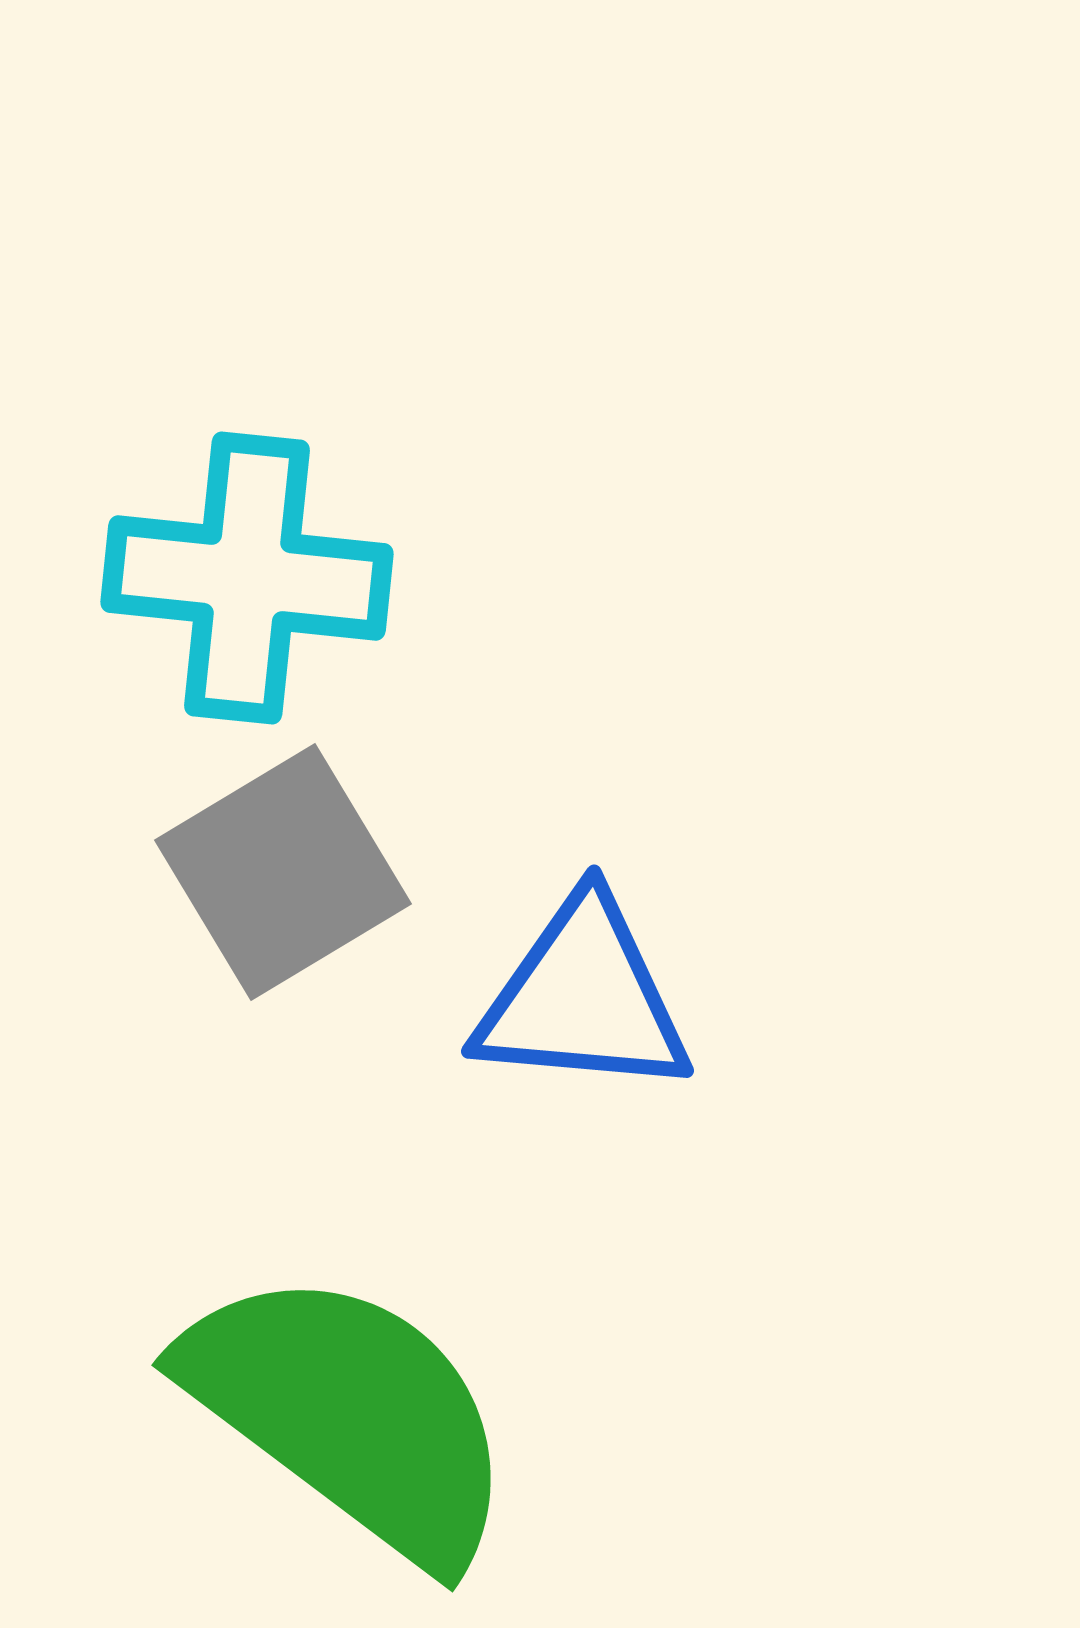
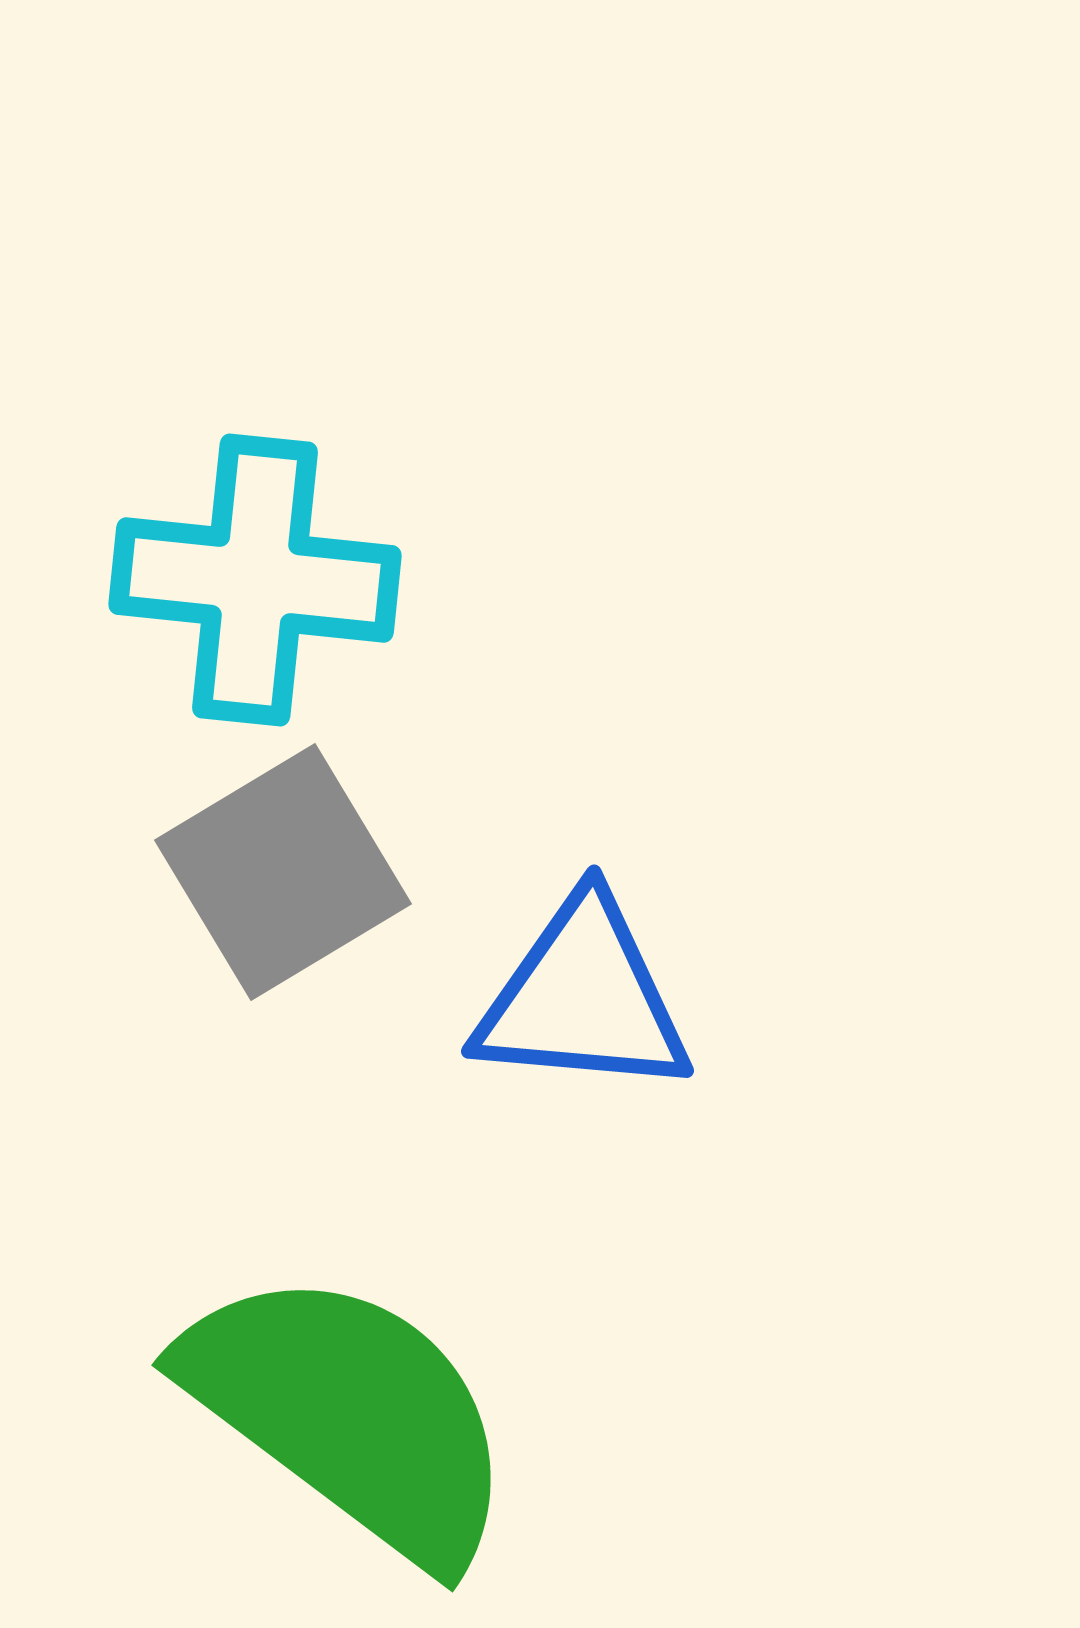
cyan cross: moved 8 px right, 2 px down
